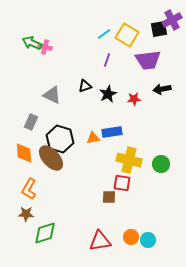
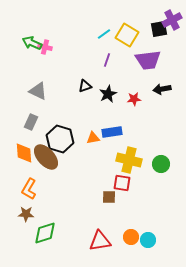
gray triangle: moved 14 px left, 4 px up
brown ellipse: moved 5 px left, 1 px up
